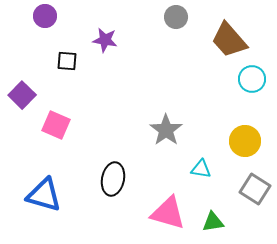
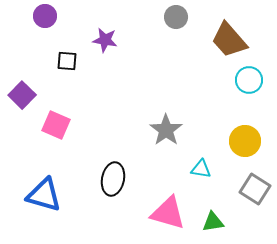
cyan circle: moved 3 px left, 1 px down
